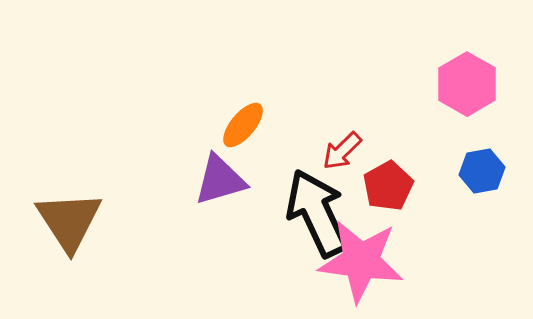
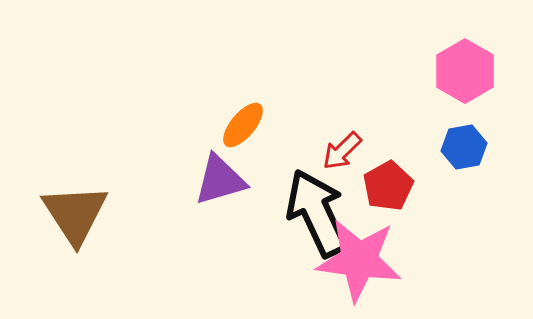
pink hexagon: moved 2 px left, 13 px up
blue hexagon: moved 18 px left, 24 px up
brown triangle: moved 6 px right, 7 px up
pink star: moved 2 px left, 1 px up
